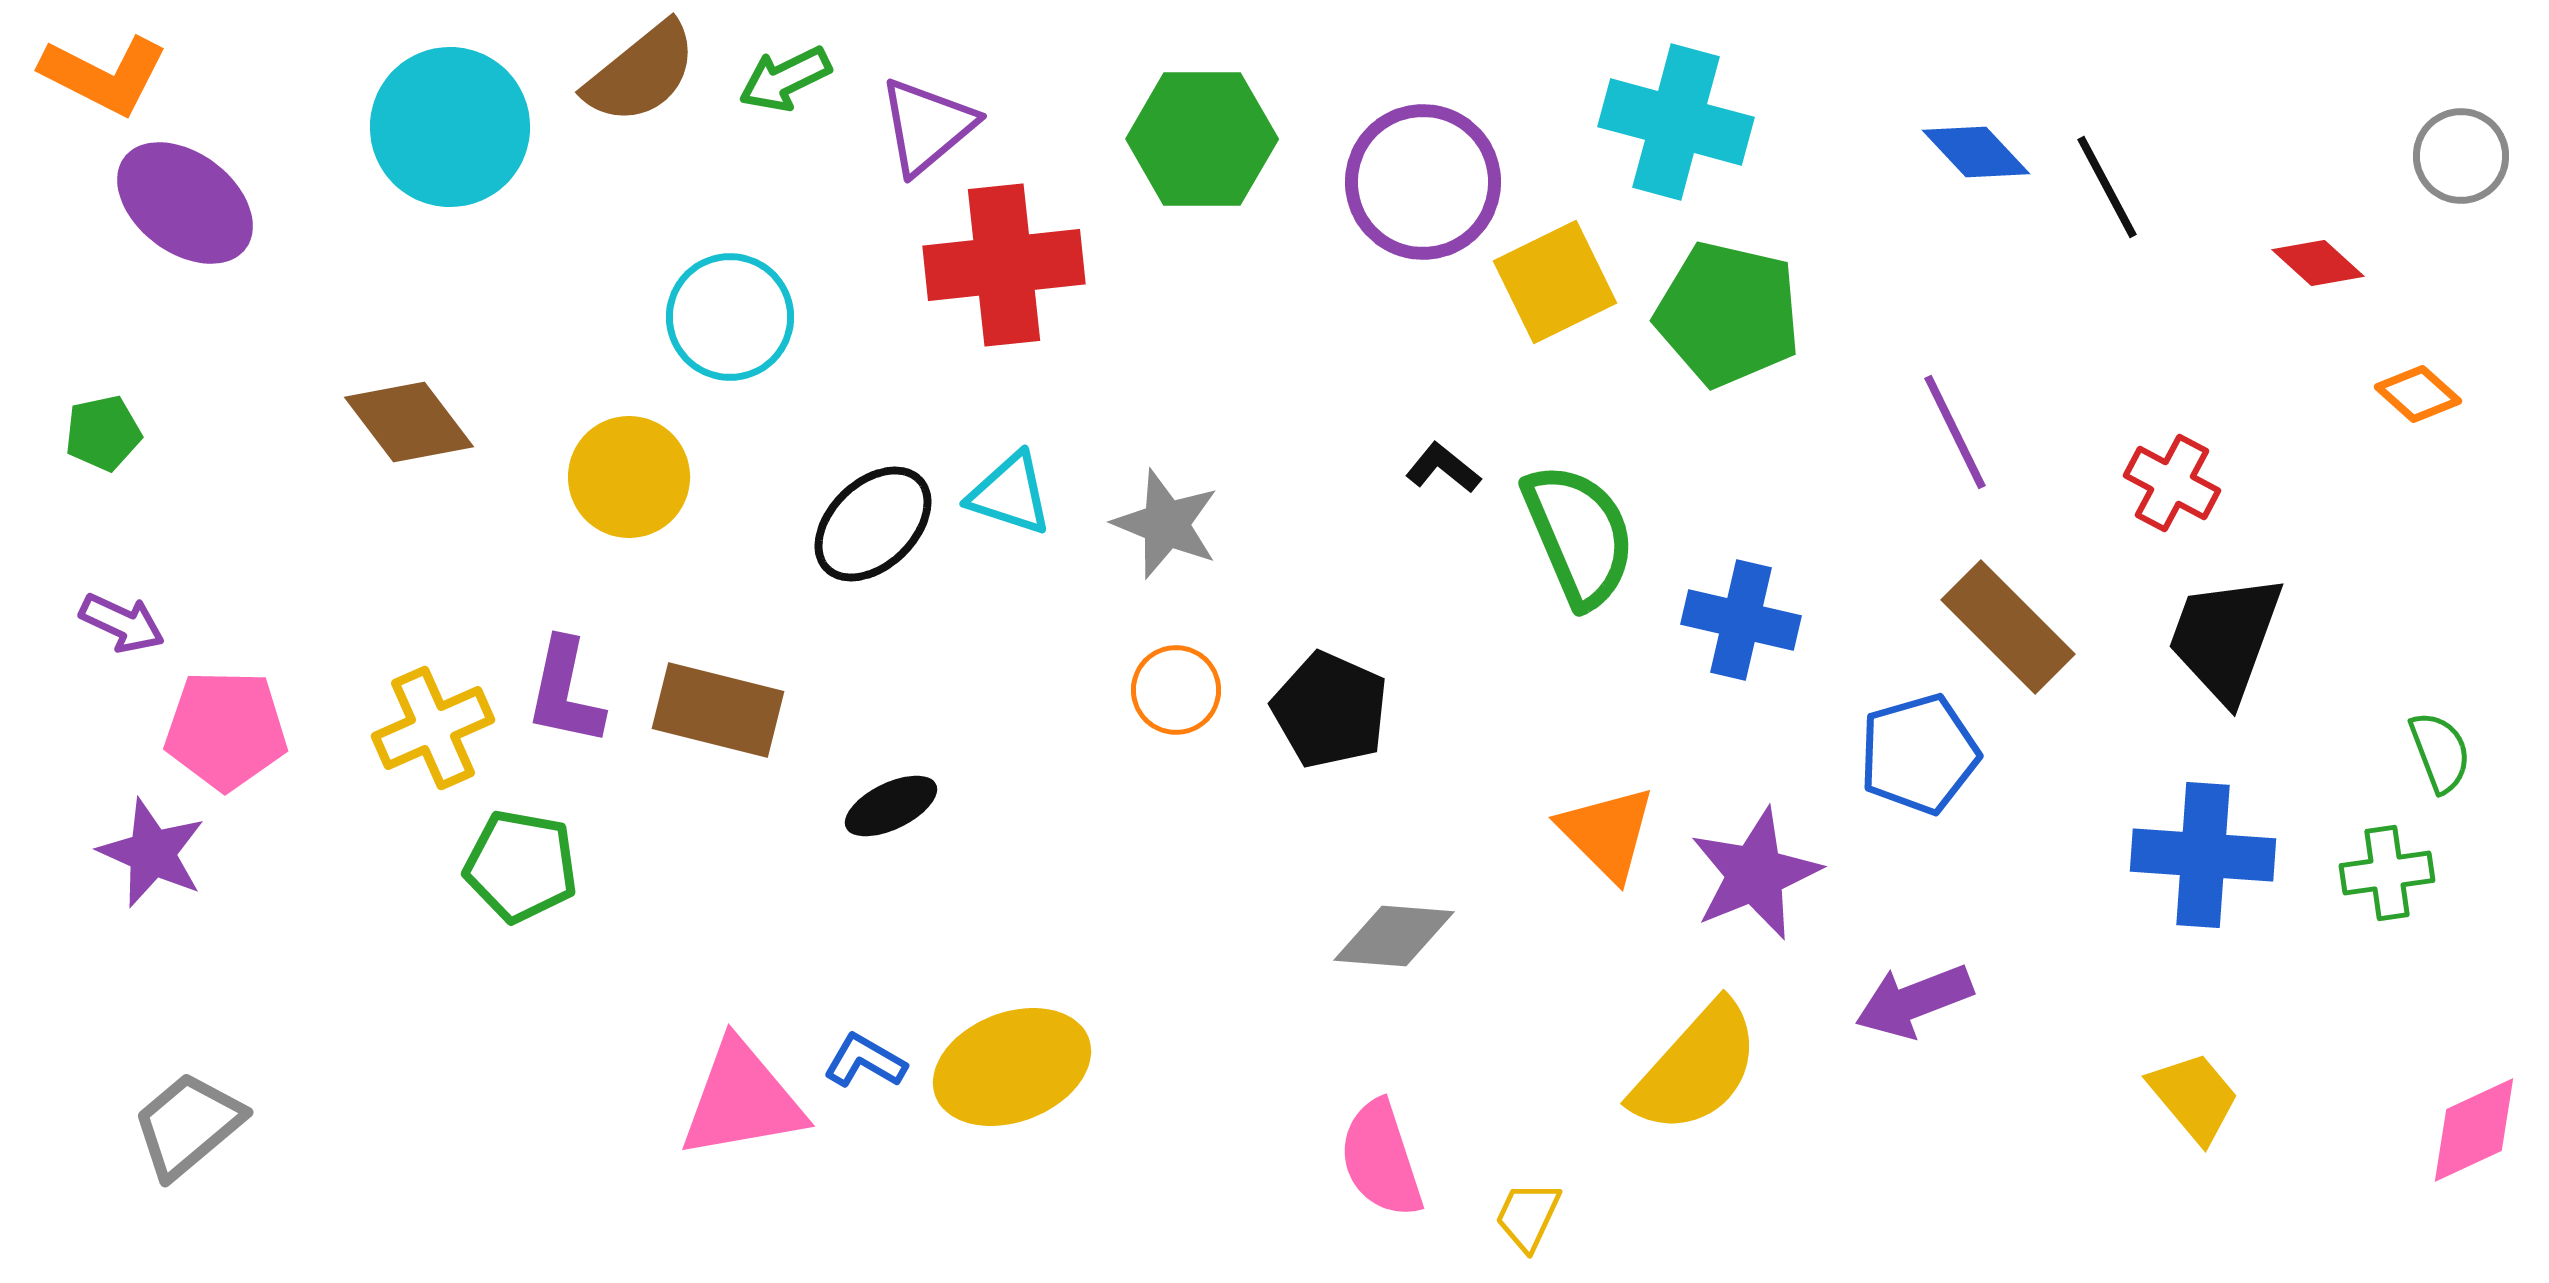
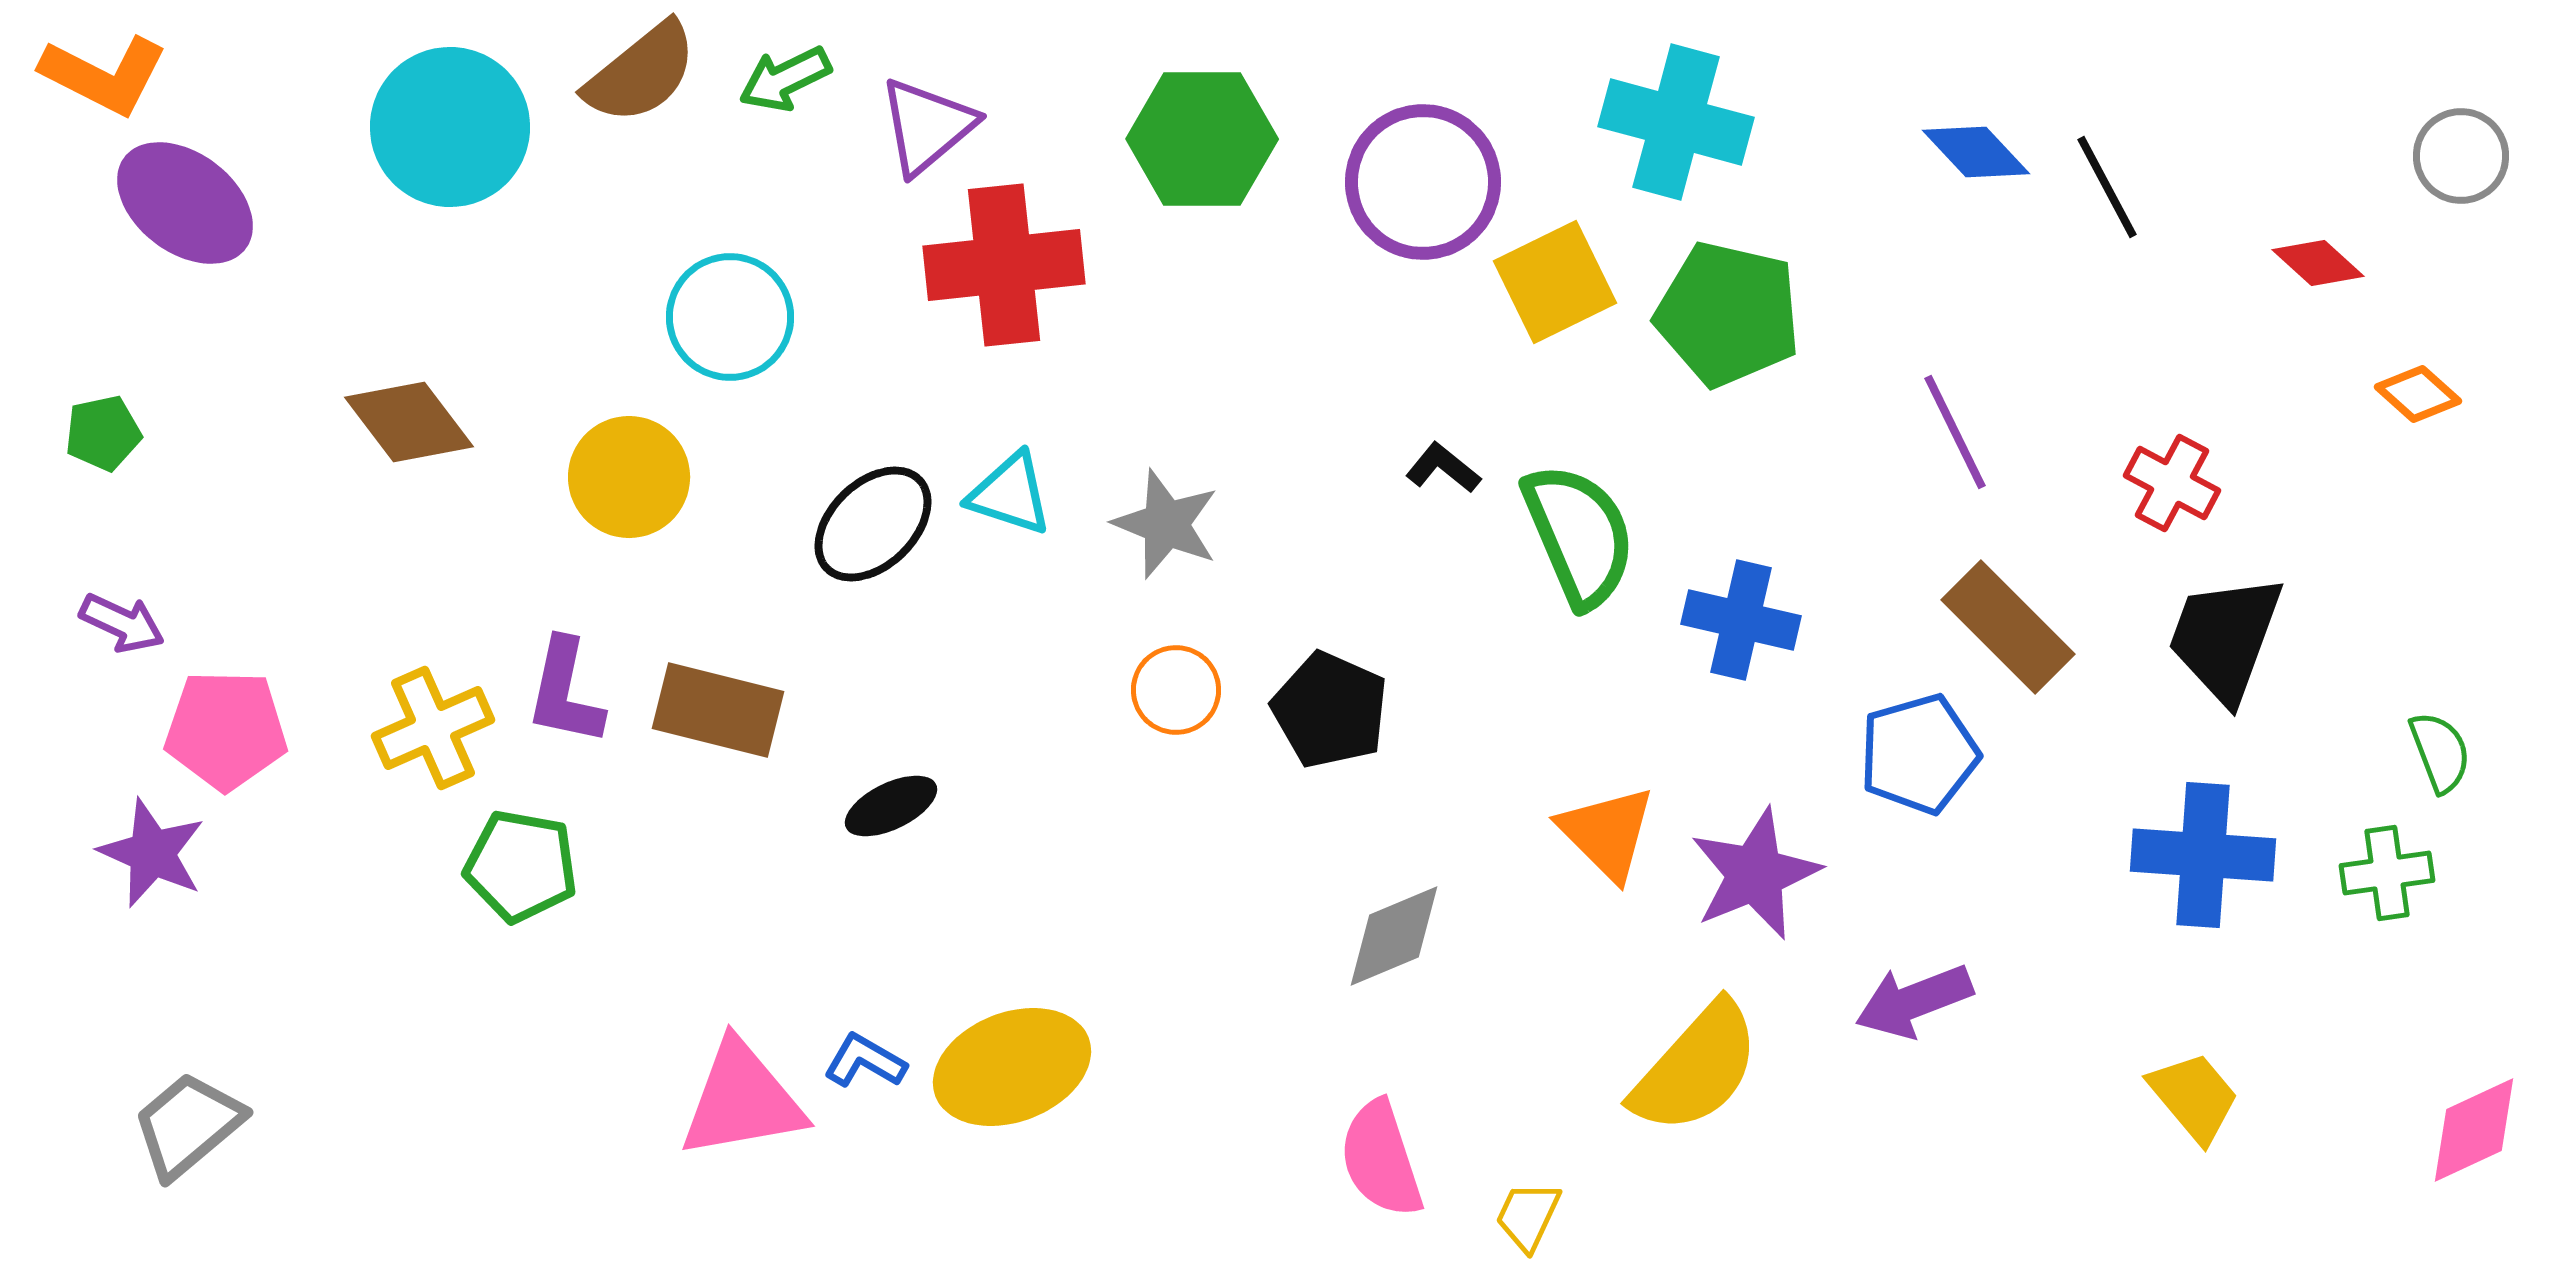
gray diamond at (1394, 936): rotated 27 degrees counterclockwise
